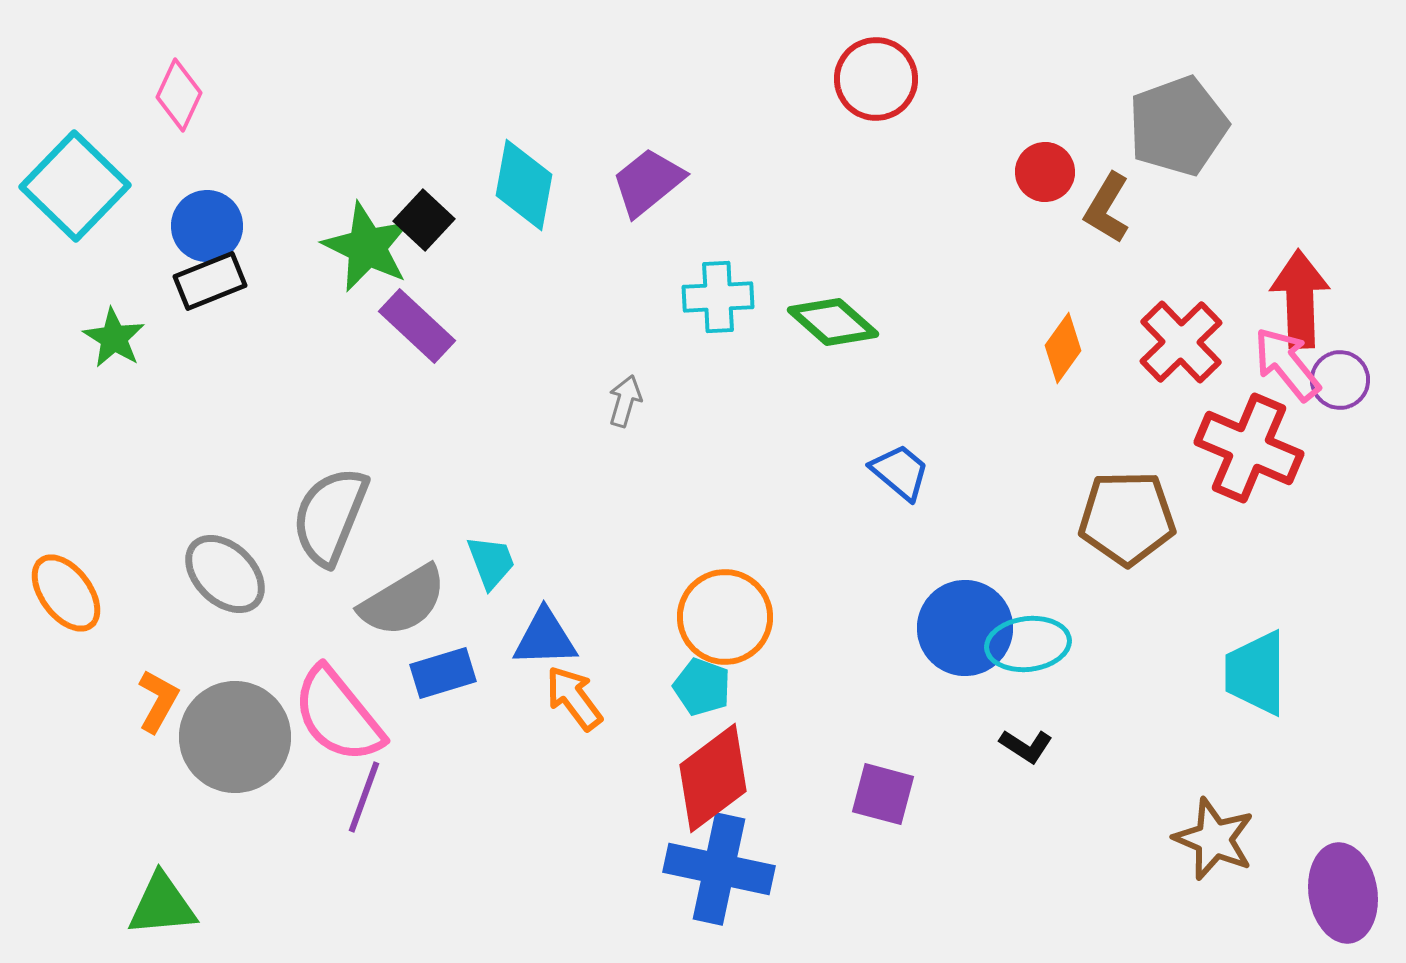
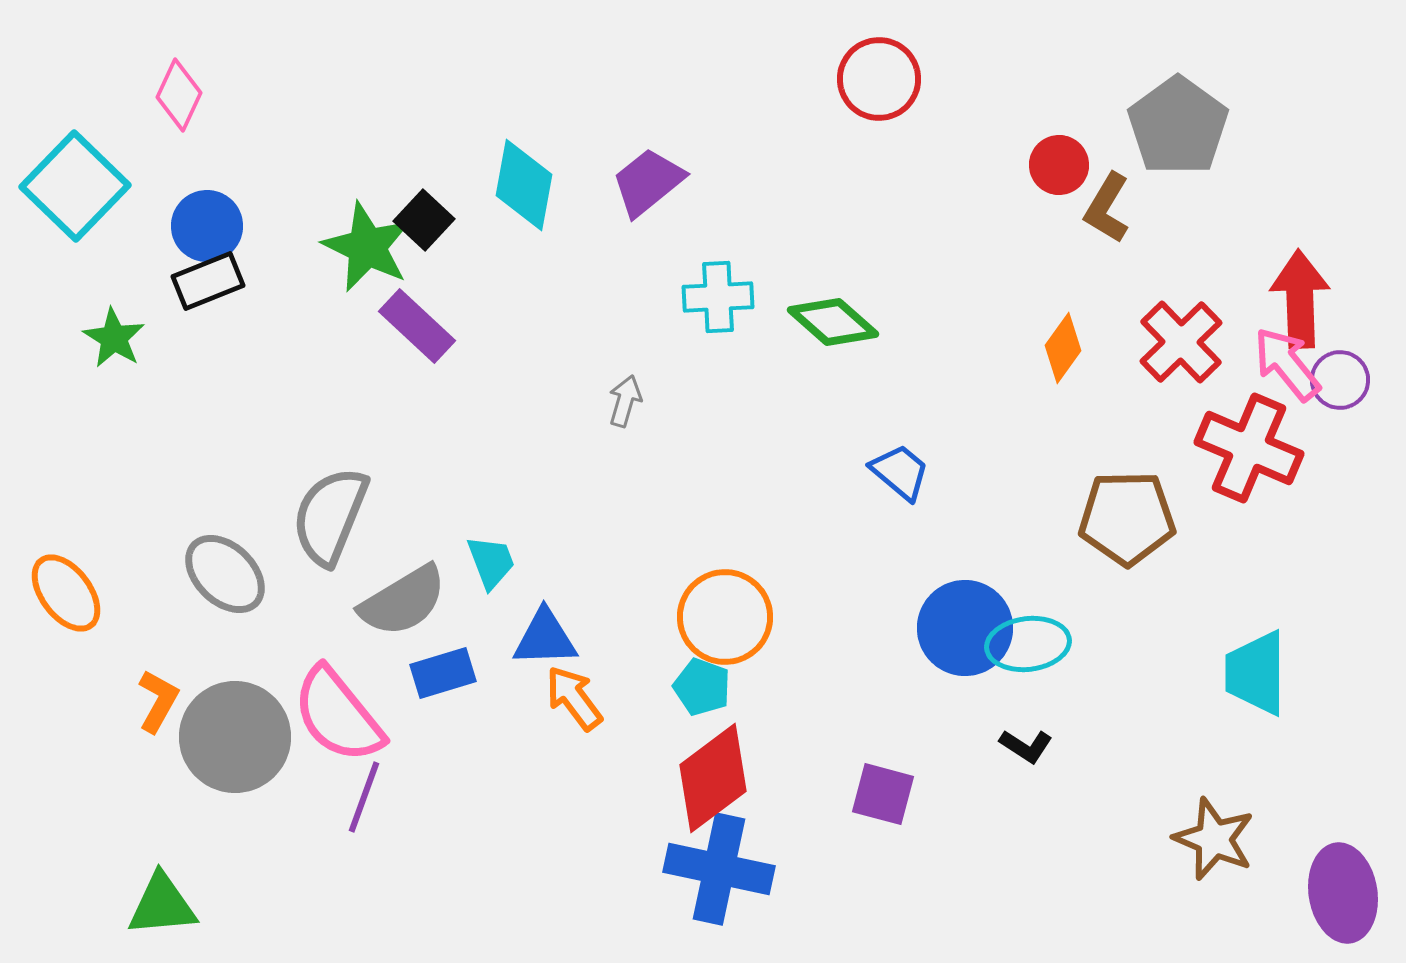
red circle at (876, 79): moved 3 px right
gray pentagon at (1178, 126): rotated 16 degrees counterclockwise
red circle at (1045, 172): moved 14 px right, 7 px up
black rectangle at (210, 281): moved 2 px left
